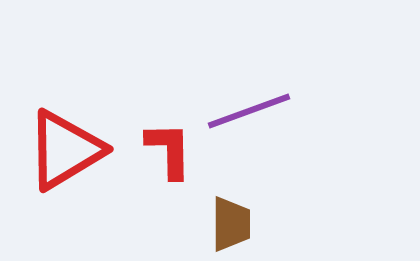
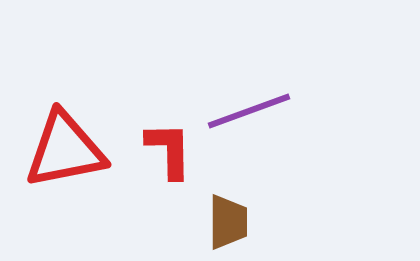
red triangle: rotated 20 degrees clockwise
brown trapezoid: moved 3 px left, 2 px up
